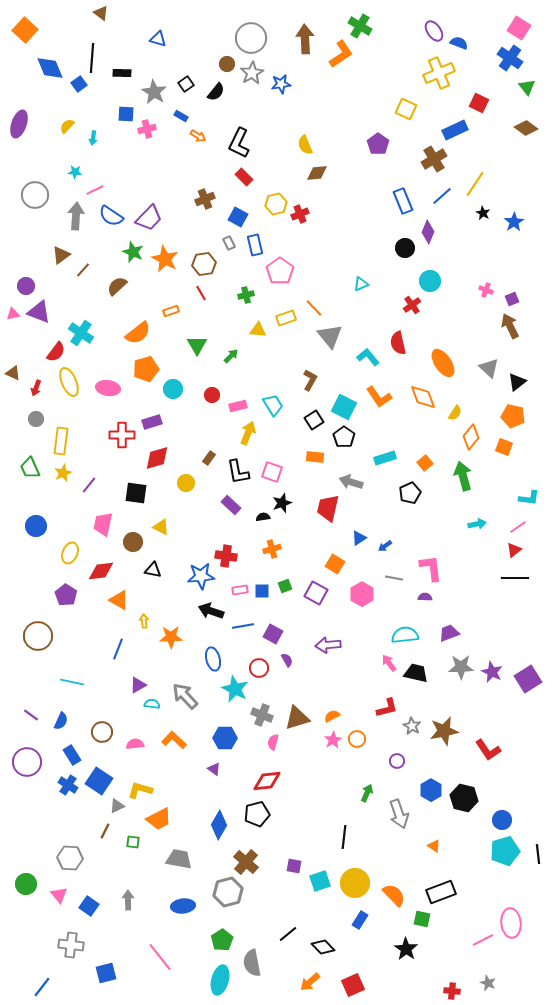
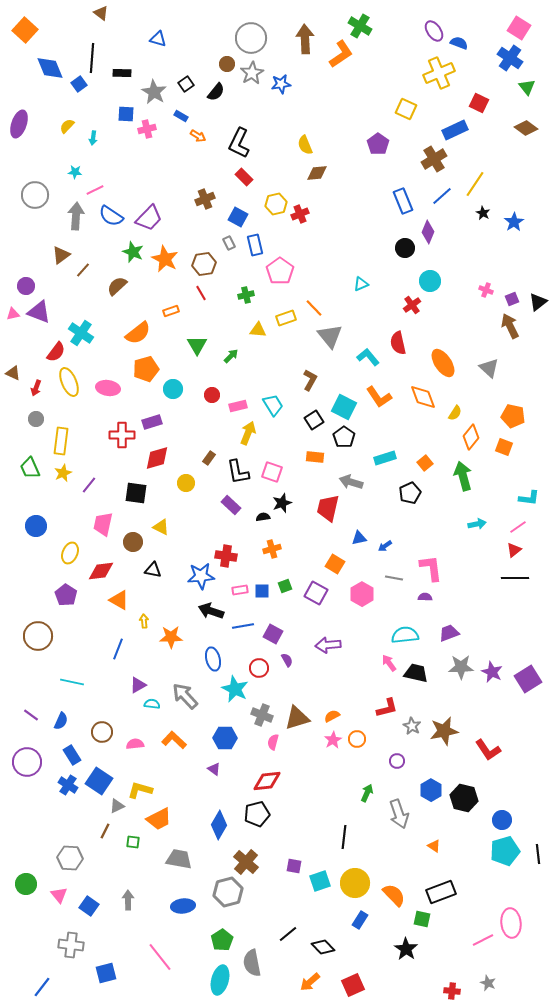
black triangle at (517, 382): moved 21 px right, 80 px up
blue triangle at (359, 538): rotated 21 degrees clockwise
